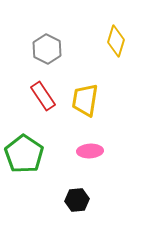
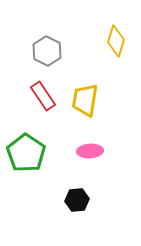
gray hexagon: moved 2 px down
green pentagon: moved 2 px right, 1 px up
